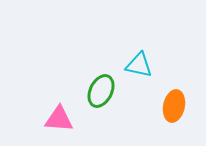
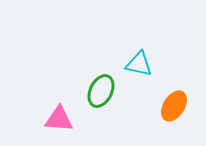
cyan triangle: moved 1 px up
orange ellipse: rotated 20 degrees clockwise
